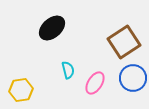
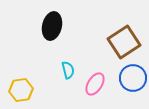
black ellipse: moved 2 px up; rotated 36 degrees counterclockwise
pink ellipse: moved 1 px down
